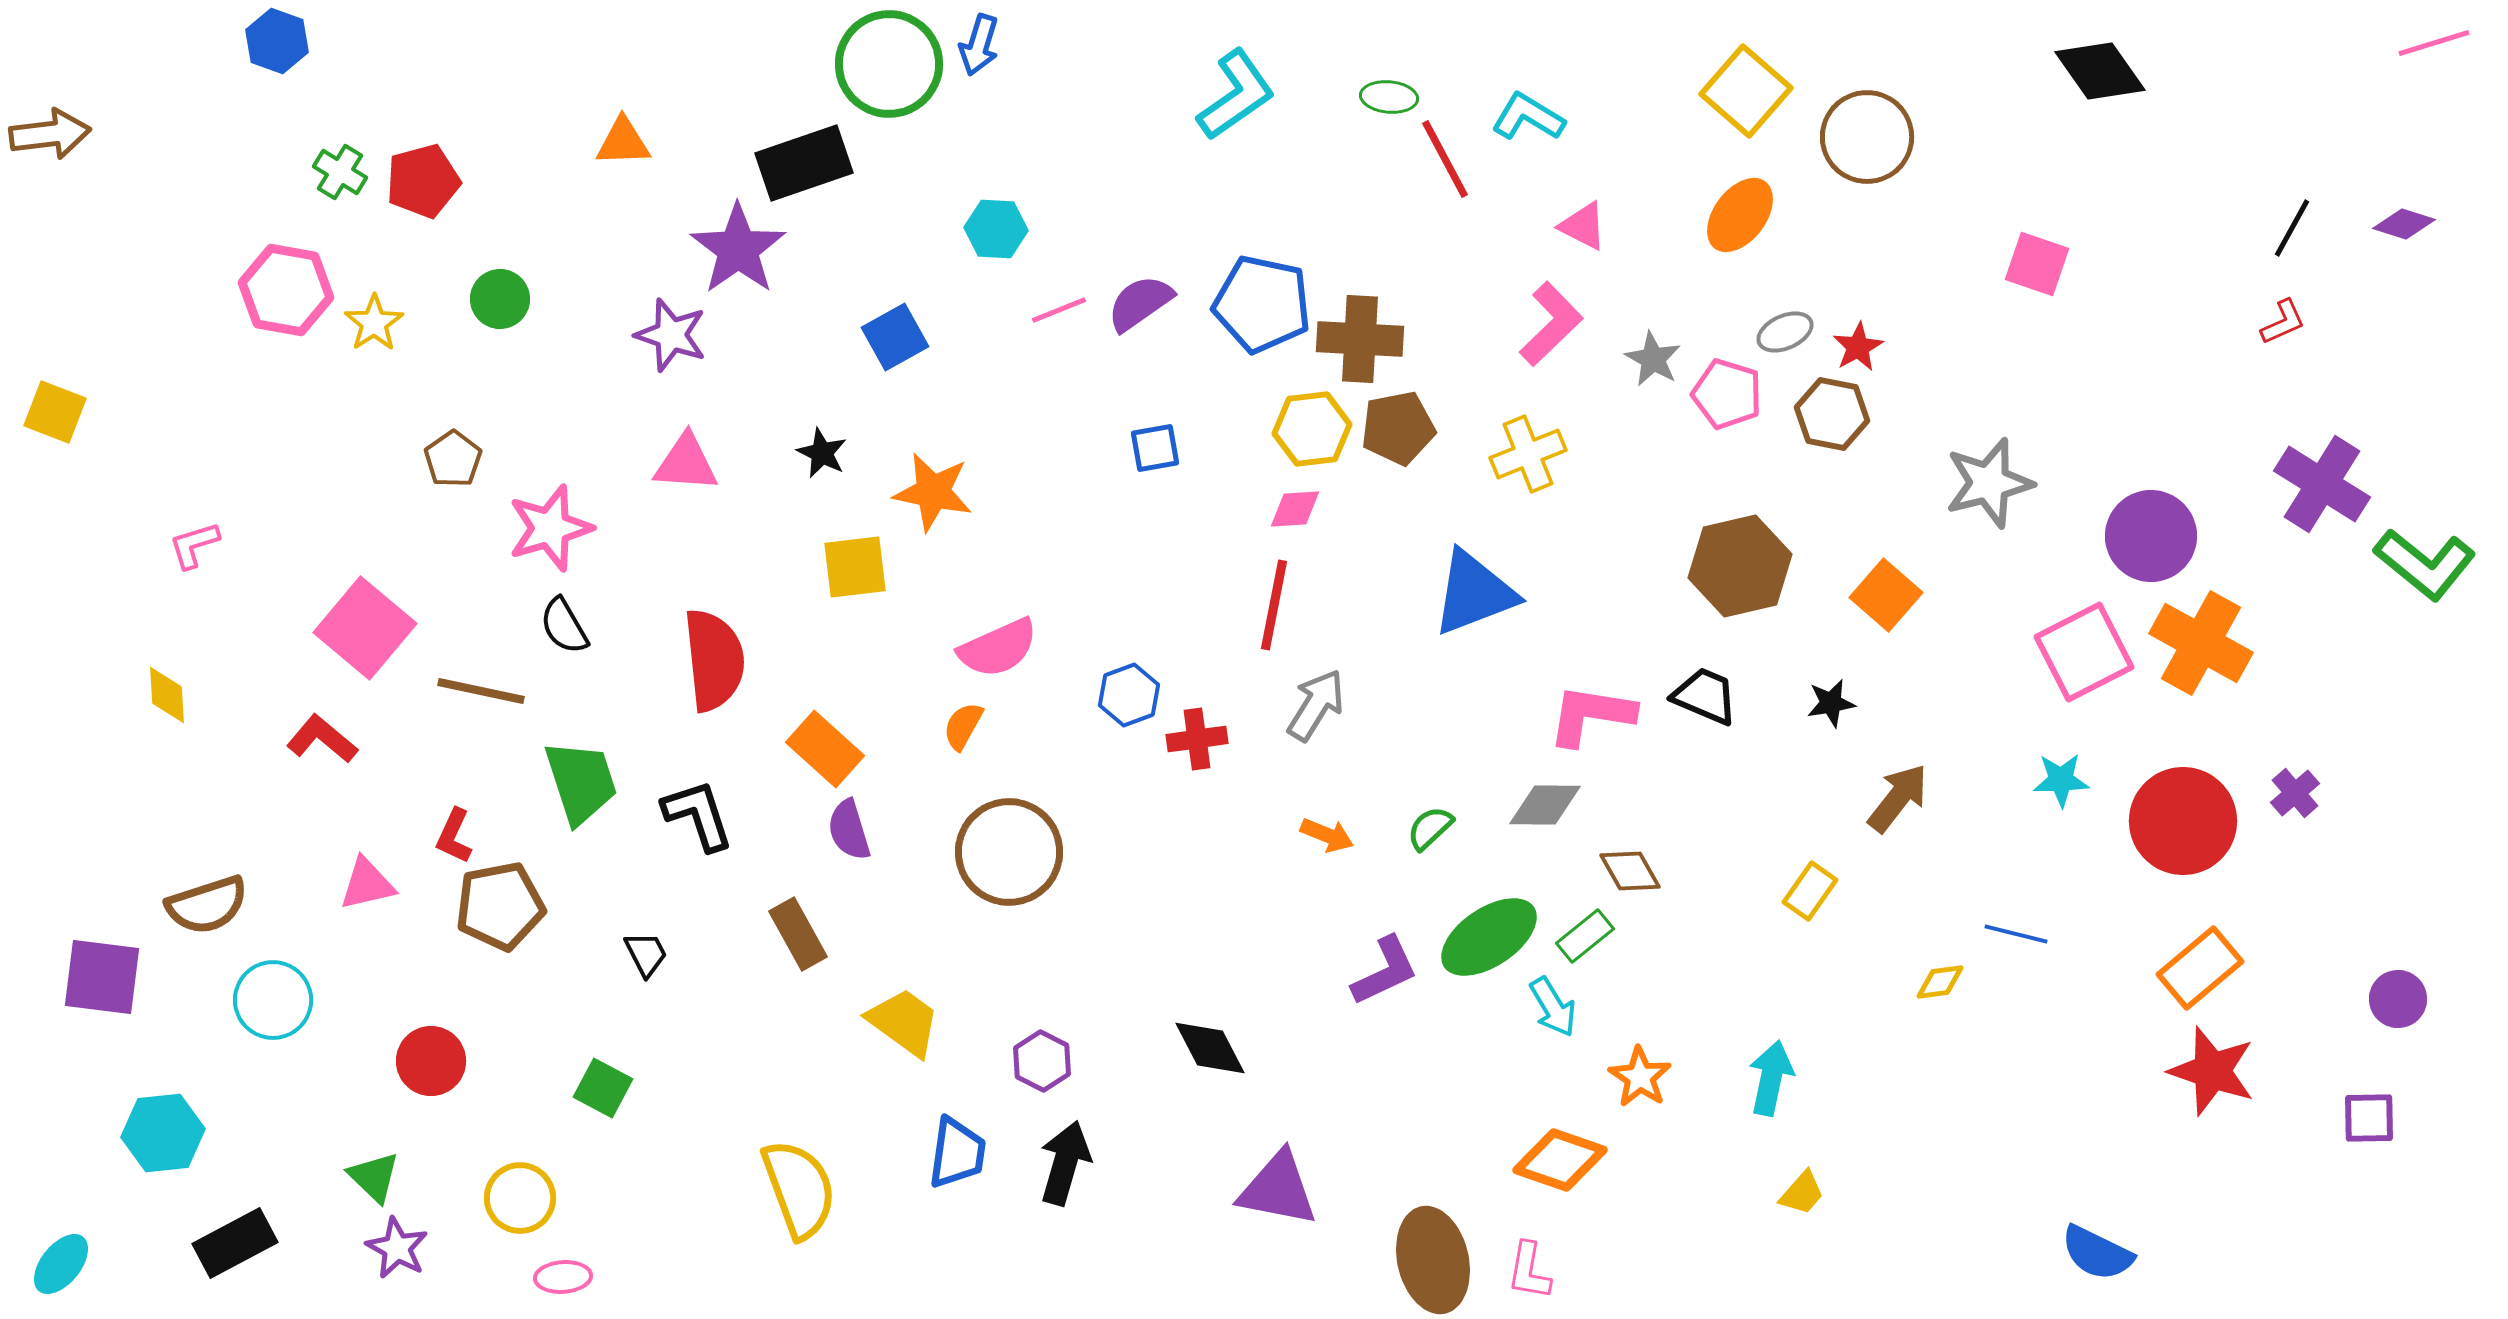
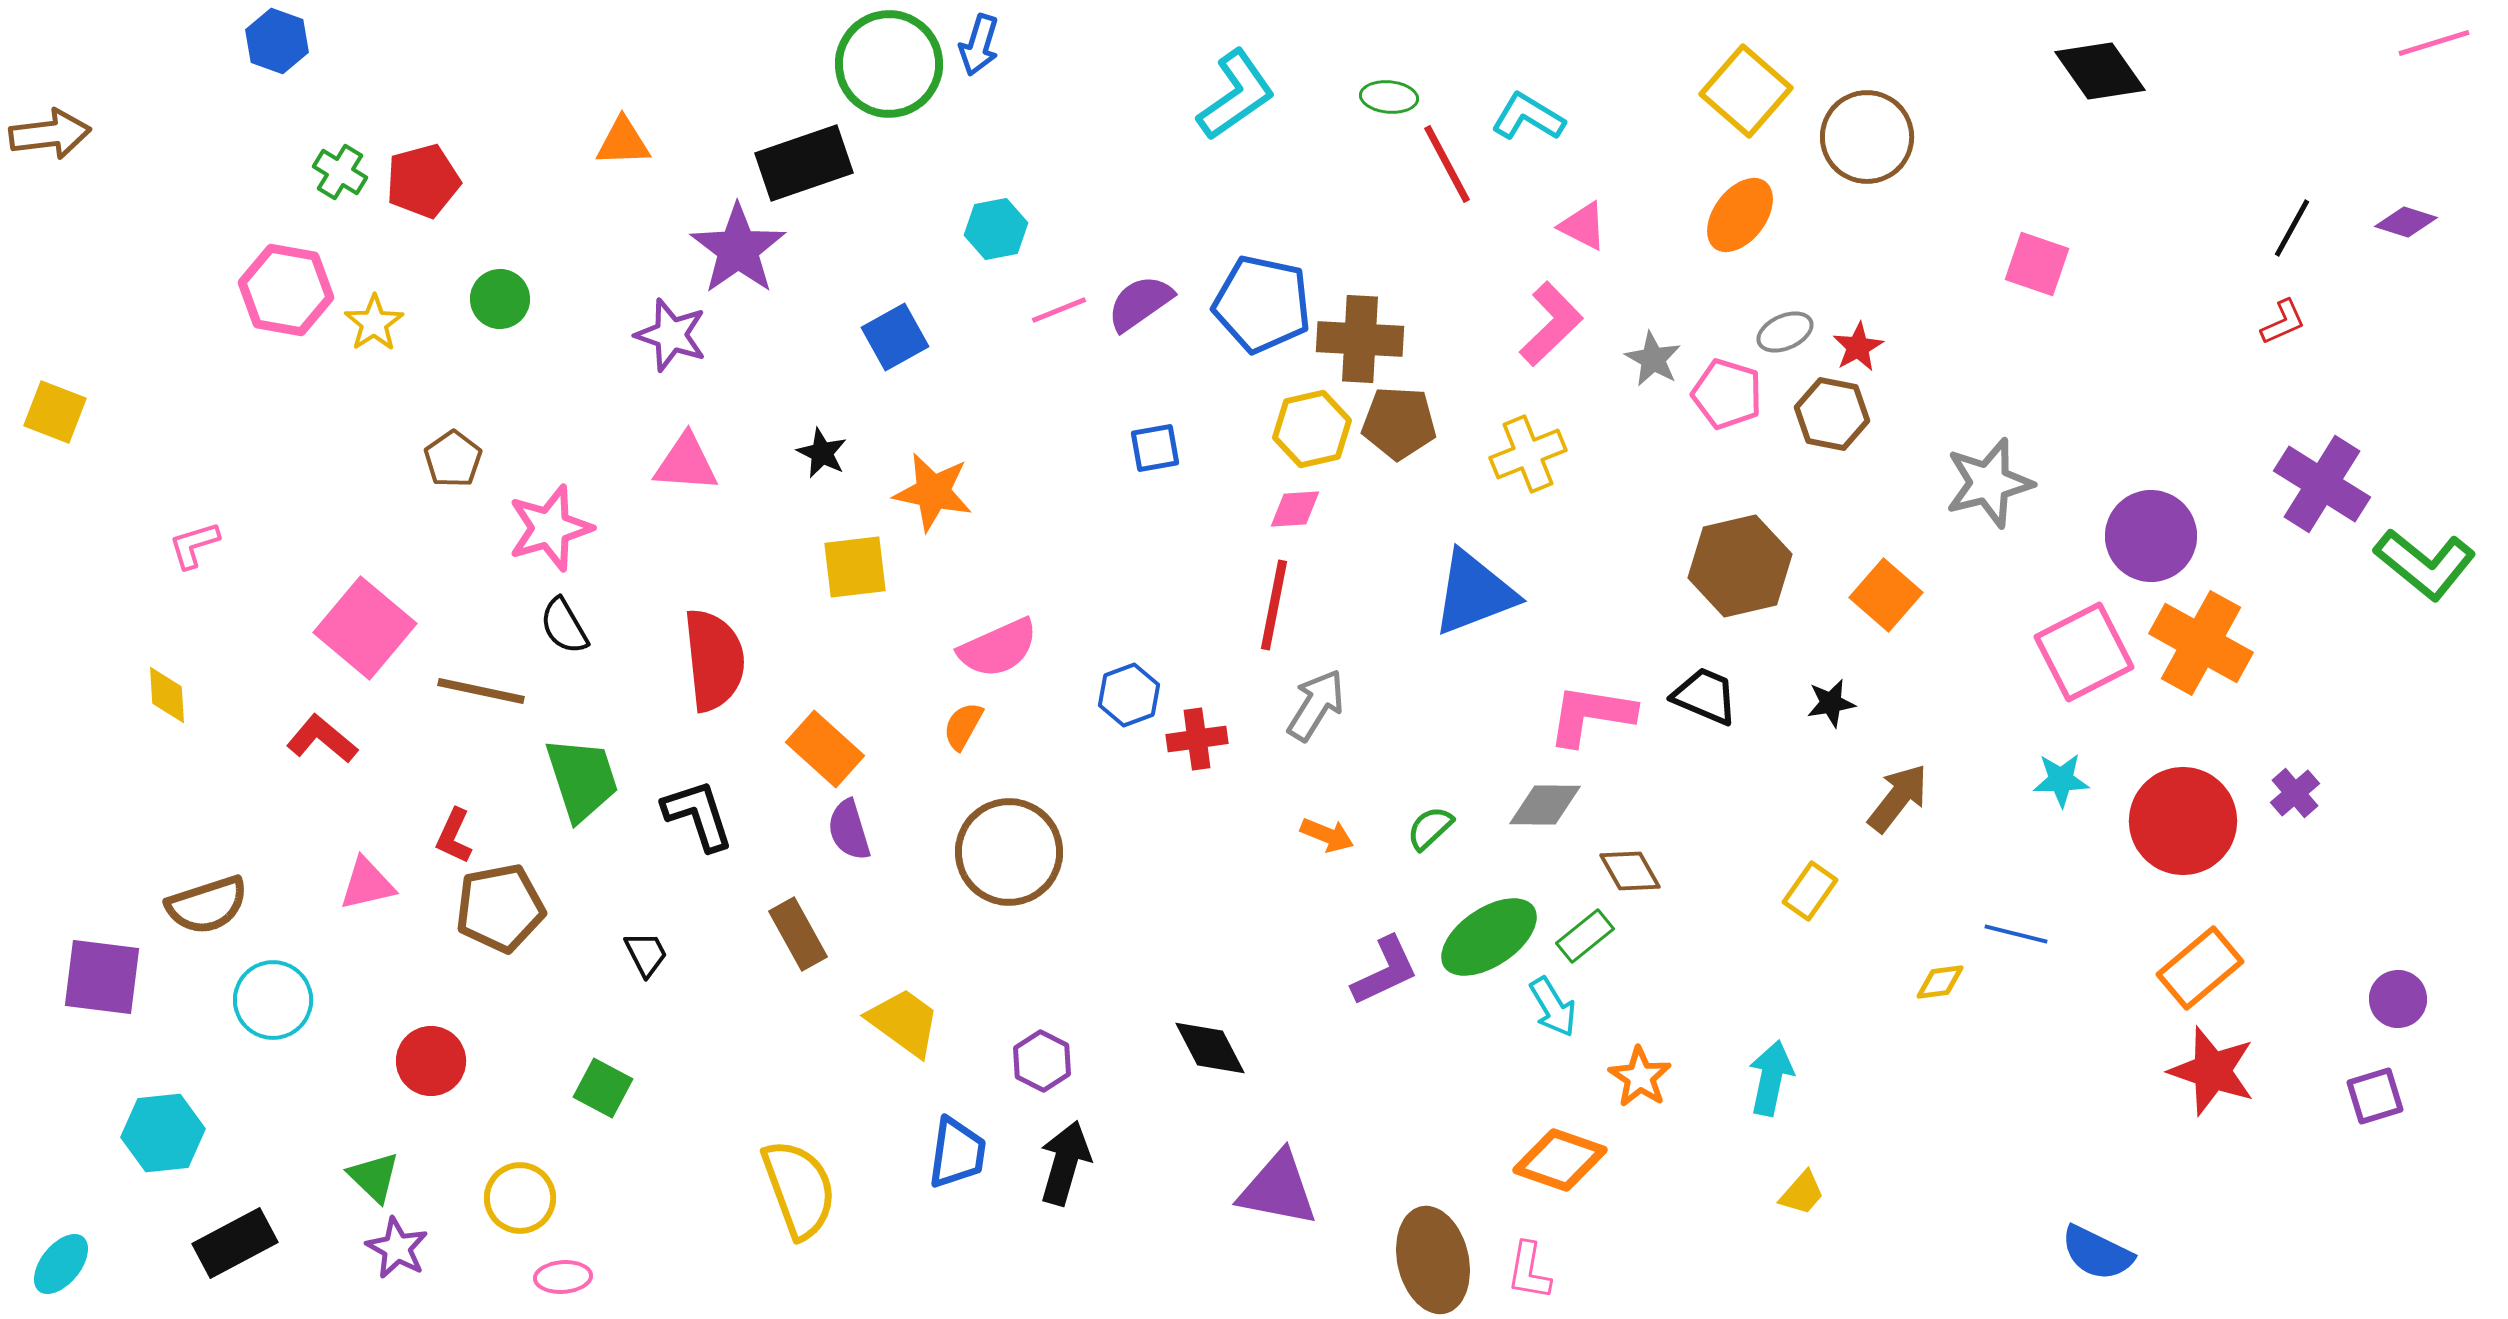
red line at (1445, 159): moved 2 px right, 5 px down
purple diamond at (2404, 224): moved 2 px right, 2 px up
cyan hexagon at (996, 229): rotated 14 degrees counterclockwise
brown pentagon at (1398, 428): moved 1 px right, 5 px up; rotated 14 degrees clockwise
yellow hexagon at (1312, 429): rotated 6 degrees counterclockwise
green trapezoid at (581, 782): moved 1 px right, 3 px up
brown pentagon at (500, 906): moved 2 px down
purple square at (2369, 1118): moved 6 px right, 22 px up; rotated 16 degrees counterclockwise
